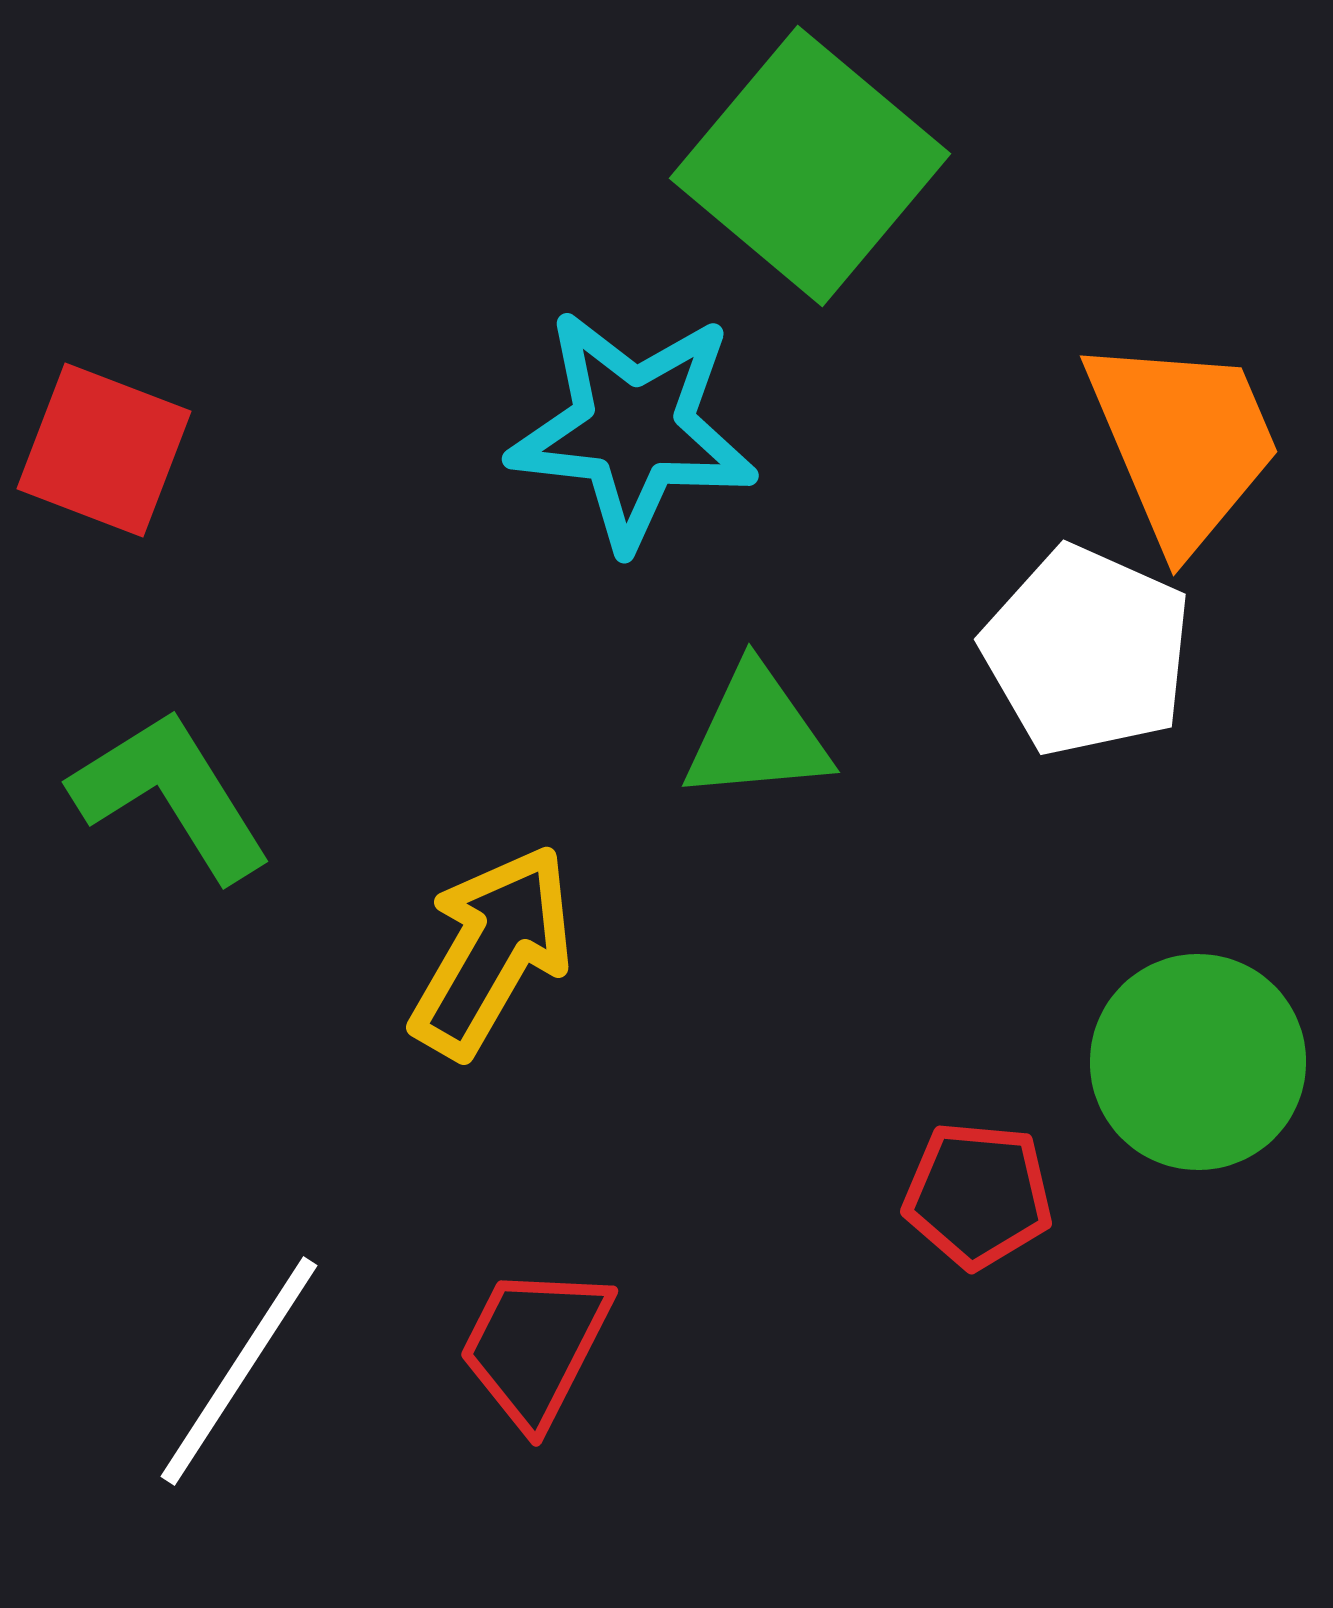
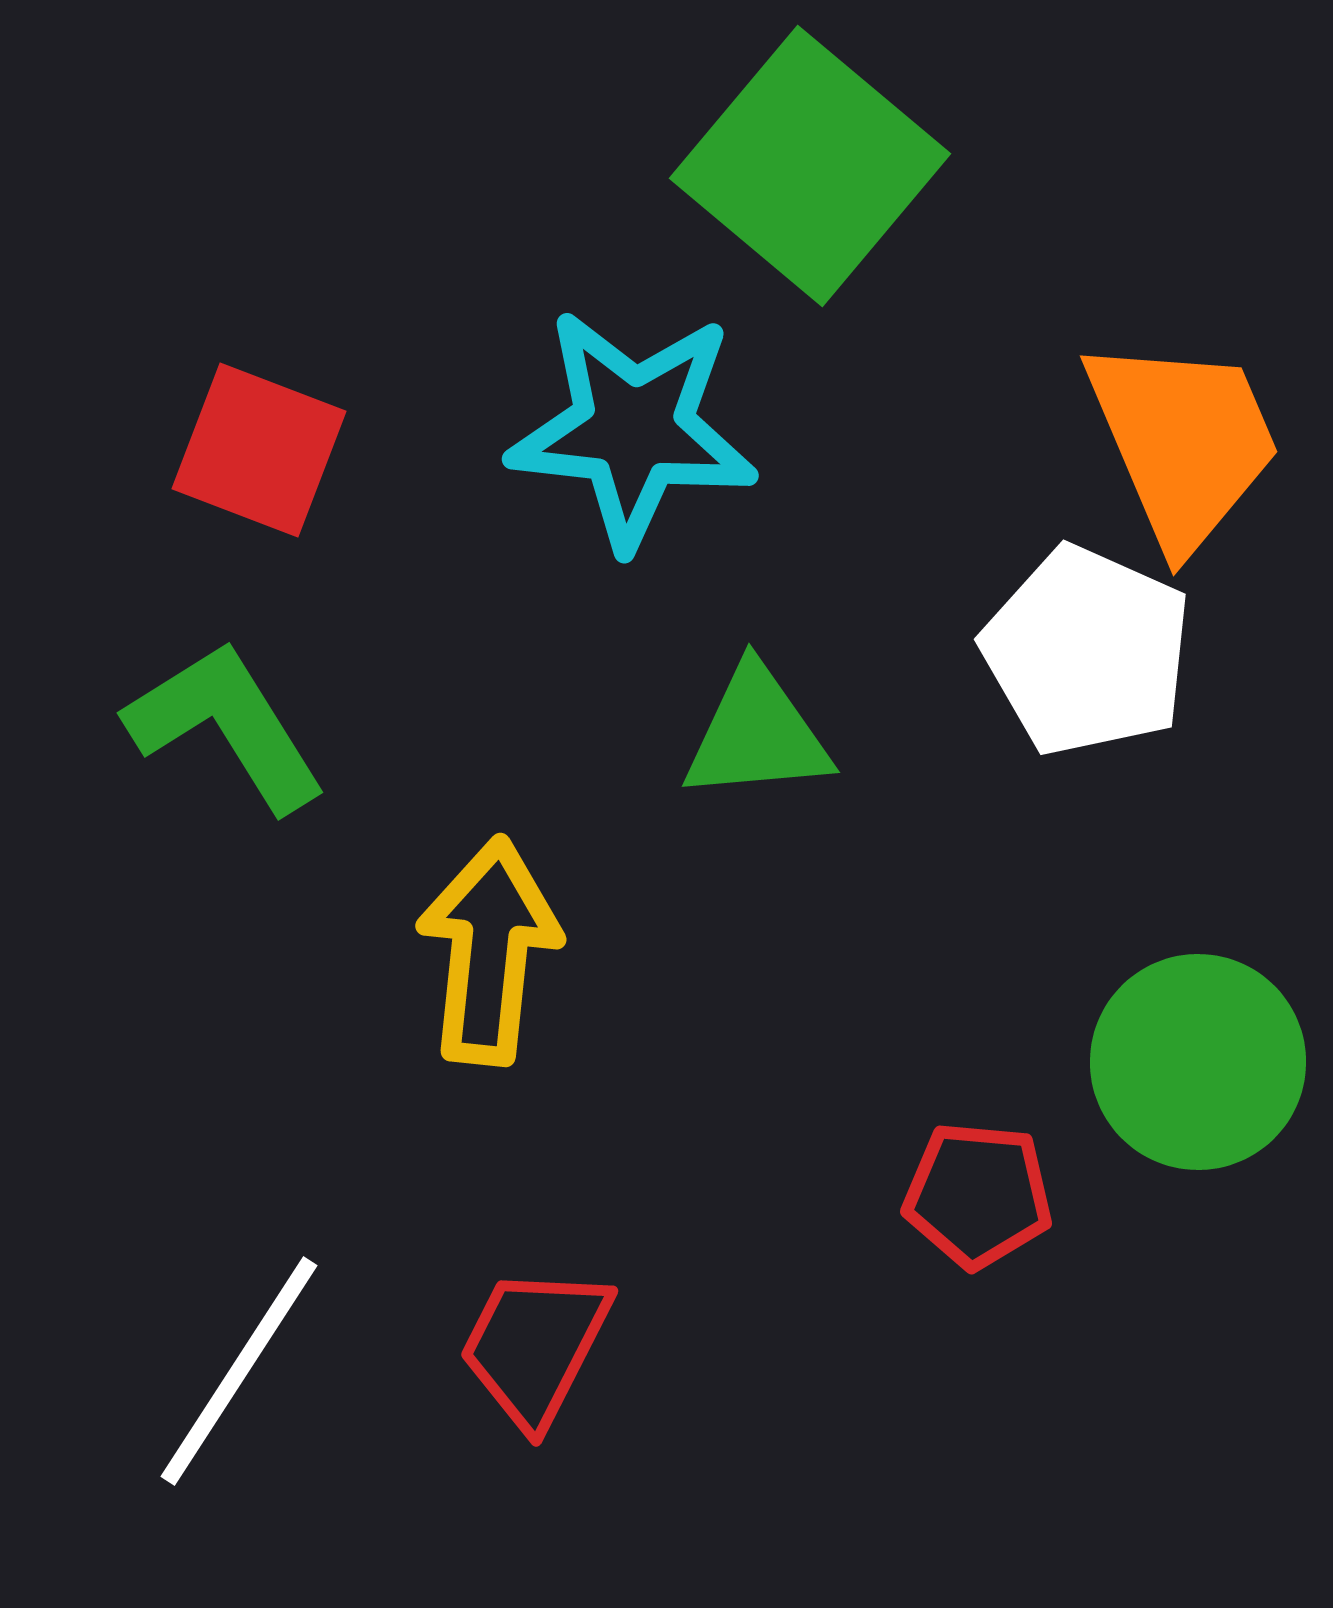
red square: moved 155 px right
green L-shape: moved 55 px right, 69 px up
yellow arrow: moved 3 px left; rotated 24 degrees counterclockwise
